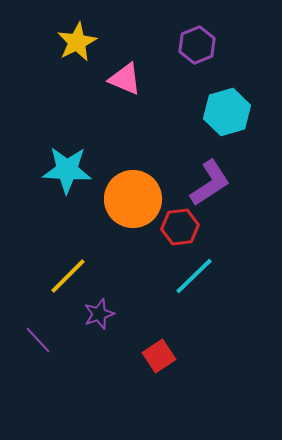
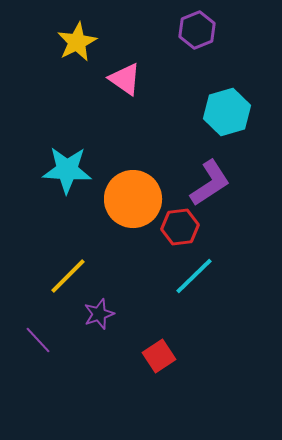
purple hexagon: moved 15 px up
pink triangle: rotated 12 degrees clockwise
